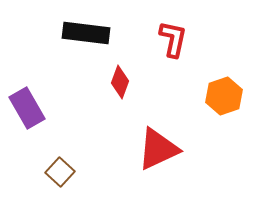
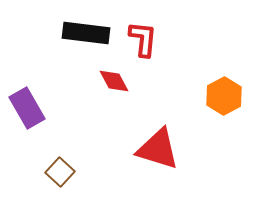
red L-shape: moved 30 px left; rotated 6 degrees counterclockwise
red diamond: moved 6 px left, 1 px up; rotated 48 degrees counterclockwise
orange hexagon: rotated 9 degrees counterclockwise
red triangle: rotated 42 degrees clockwise
